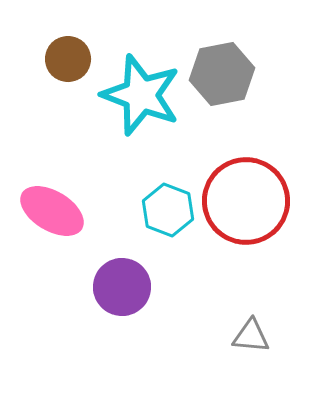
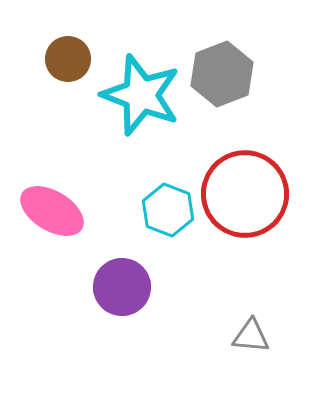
gray hexagon: rotated 10 degrees counterclockwise
red circle: moved 1 px left, 7 px up
